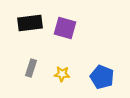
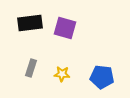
blue pentagon: rotated 15 degrees counterclockwise
